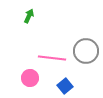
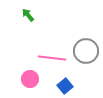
green arrow: moved 1 px left, 1 px up; rotated 64 degrees counterclockwise
pink circle: moved 1 px down
